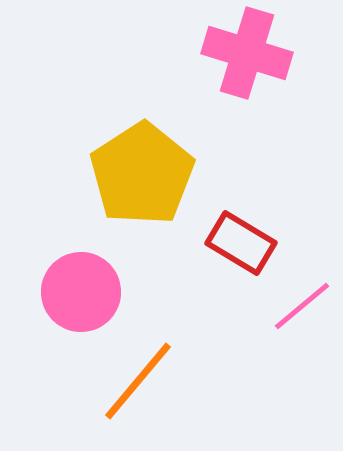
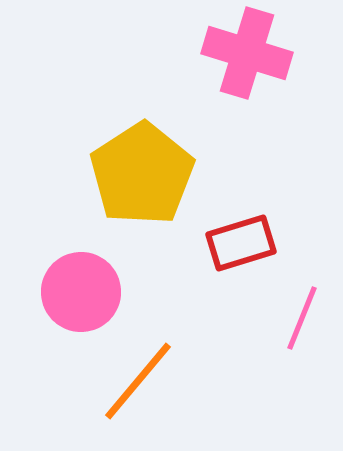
red rectangle: rotated 48 degrees counterclockwise
pink line: moved 12 px down; rotated 28 degrees counterclockwise
